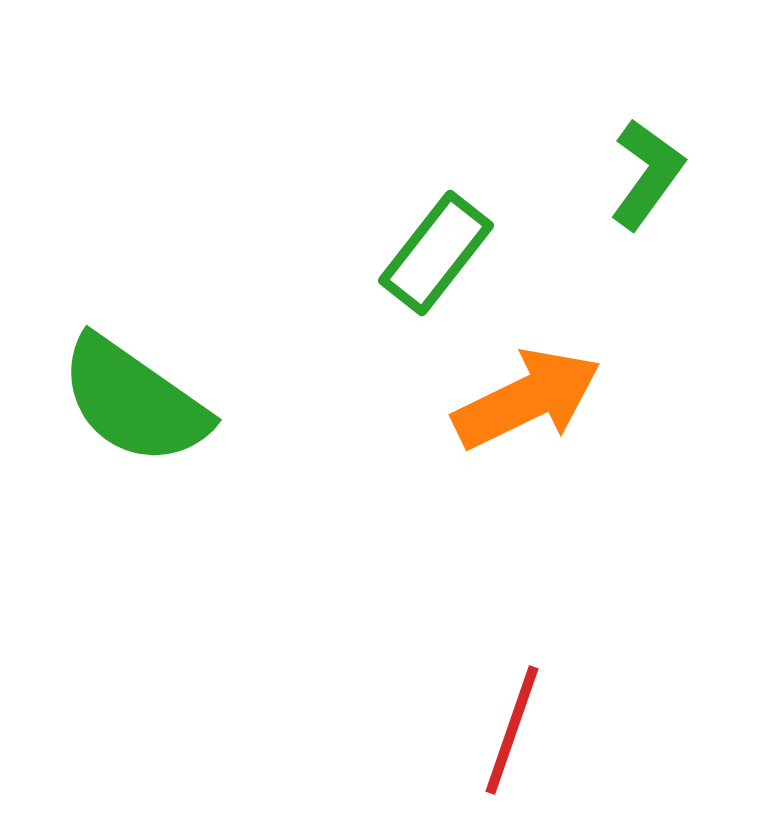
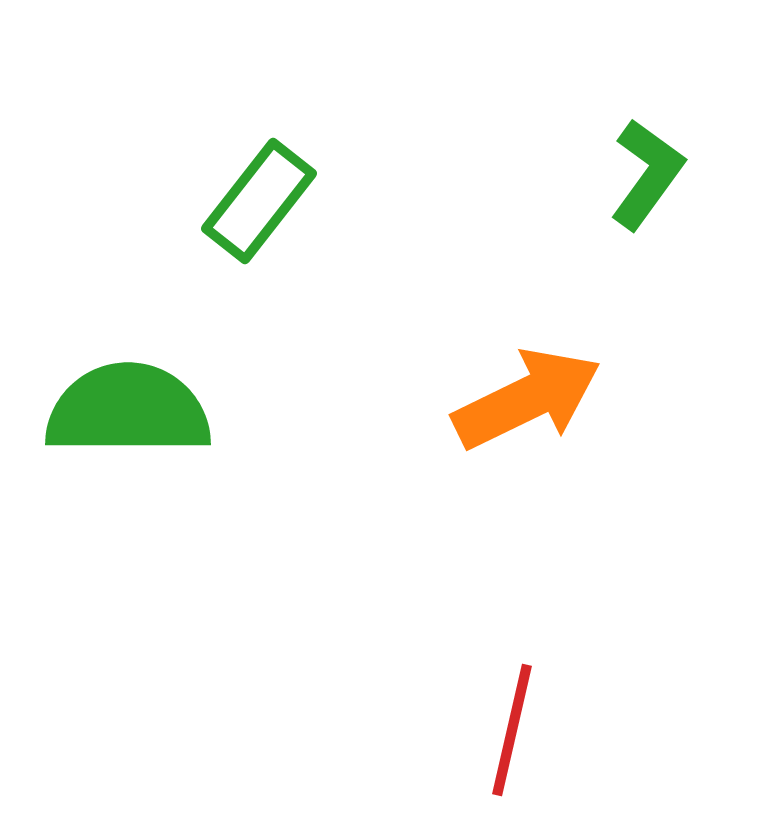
green rectangle: moved 177 px left, 52 px up
green semicircle: moved 6 px left, 9 px down; rotated 145 degrees clockwise
red line: rotated 6 degrees counterclockwise
